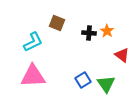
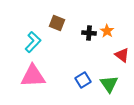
cyan L-shape: rotated 20 degrees counterclockwise
green triangle: moved 3 px right
